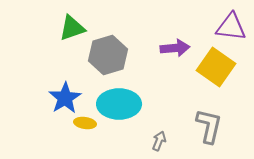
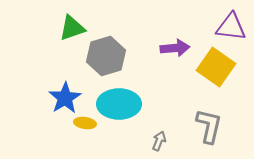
gray hexagon: moved 2 px left, 1 px down
